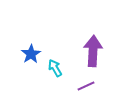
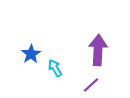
purple arrow: moved 5 px right, 1 px up
purple line: moved 5 px right, 1 px up; rotated 18 degrees counterclockwise
